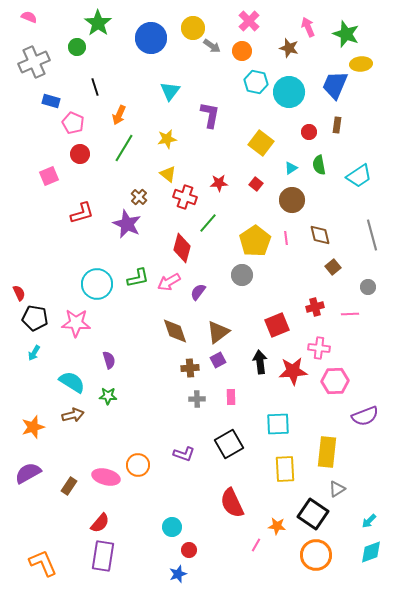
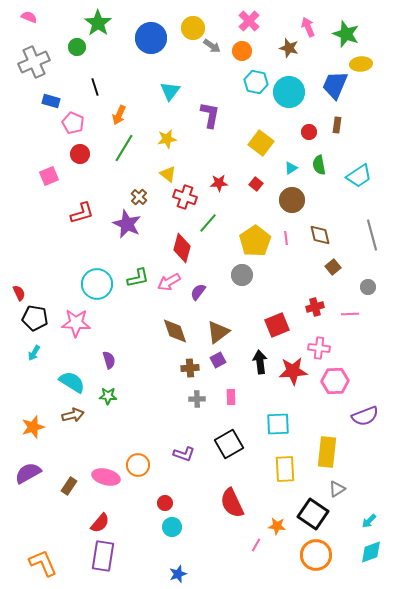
red circle at (189, 550): moved 24 px left, 47 px up
